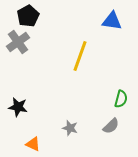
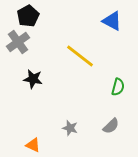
blue triangle: rotated 20 degrees clockwise
yellow line: rotated 72 degrees counterclockwise
green semicircle: moved 3 px left, 12 px up
black star: moved 15 px right, 28 px up
orange triangle: moved 1 px down
